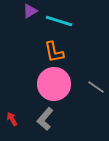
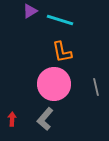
cyan line: moved 1 px right, 1 px up
orange L-shape: moved 8 px right
gray line: rotated 42 degrees clockwise
red arrow: rotated 32 degrees clockwise
